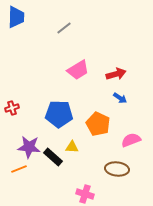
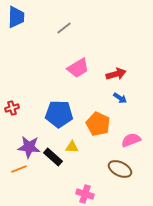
pink trapezoid: moved 2 px up
brown ellipse: moved 3 px right; rotated 20 degrees clockwise
